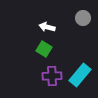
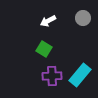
white arrow: moved 1 px right, 6 px up; rotated 42 degrees counterclockwise
